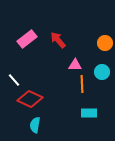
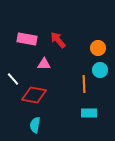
pink rectangle: rotated 48 degrees clockwise
orange circle: moved 7 px left, 5 px down
pink triangle: moved 31 px left, 1 px up
cyan circle: moved 2 px left, 2 px up
white line: moved 1 px left, 1 px up
orange line: moved 2 px right
red diamond: moved 4 px right, 4 px up; rotated 15 degrees counterclockwise
